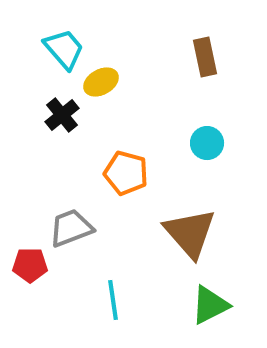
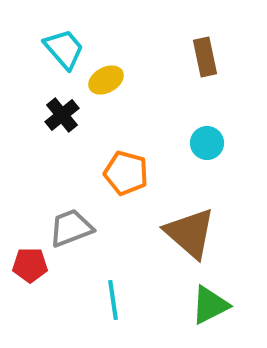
yellow ellipse: moved 5 px right, 2 px up
brown triangle: rotated 8 degrees counterclockwise
